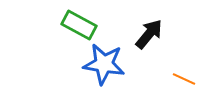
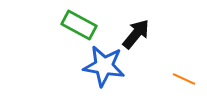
black arrow: moved 13 px left
blue star: moved 2 px down
